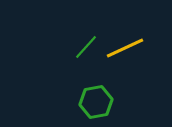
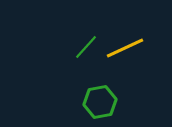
green hexagon: moved 4 px right
